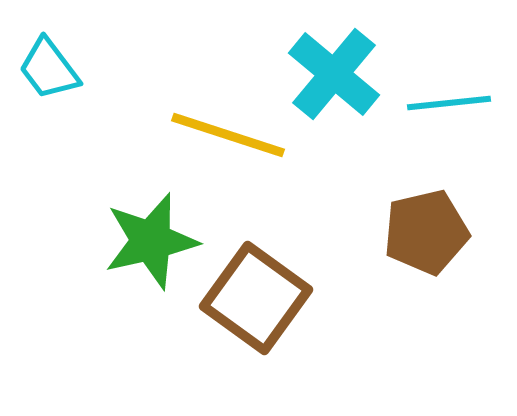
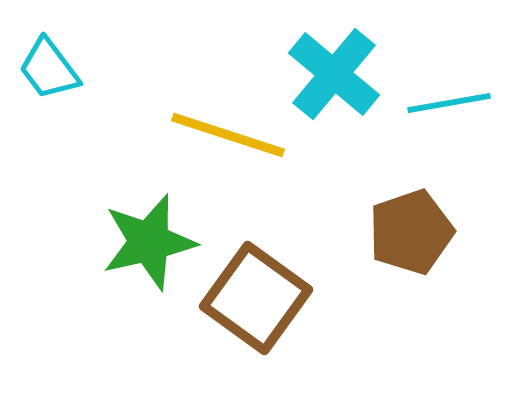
cyan line: rotated 4 degrees counterclockwise
brown pentagon: moved 15 px left; rotated 6 degrees counterclockwise
green star: moved 2 px left, 1 px down
